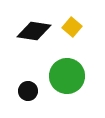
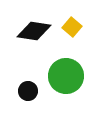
green circle: moved 1 px left
